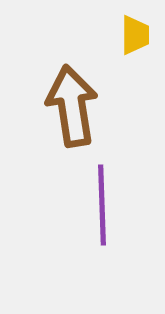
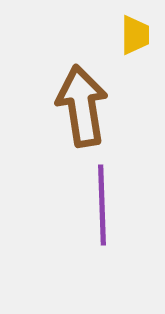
brown arrow: moved 10 px right
